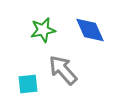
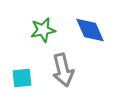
gray arrow: rotated 152 degrees counterclockwise
cyan square: moved 6 px left, 6 px up
